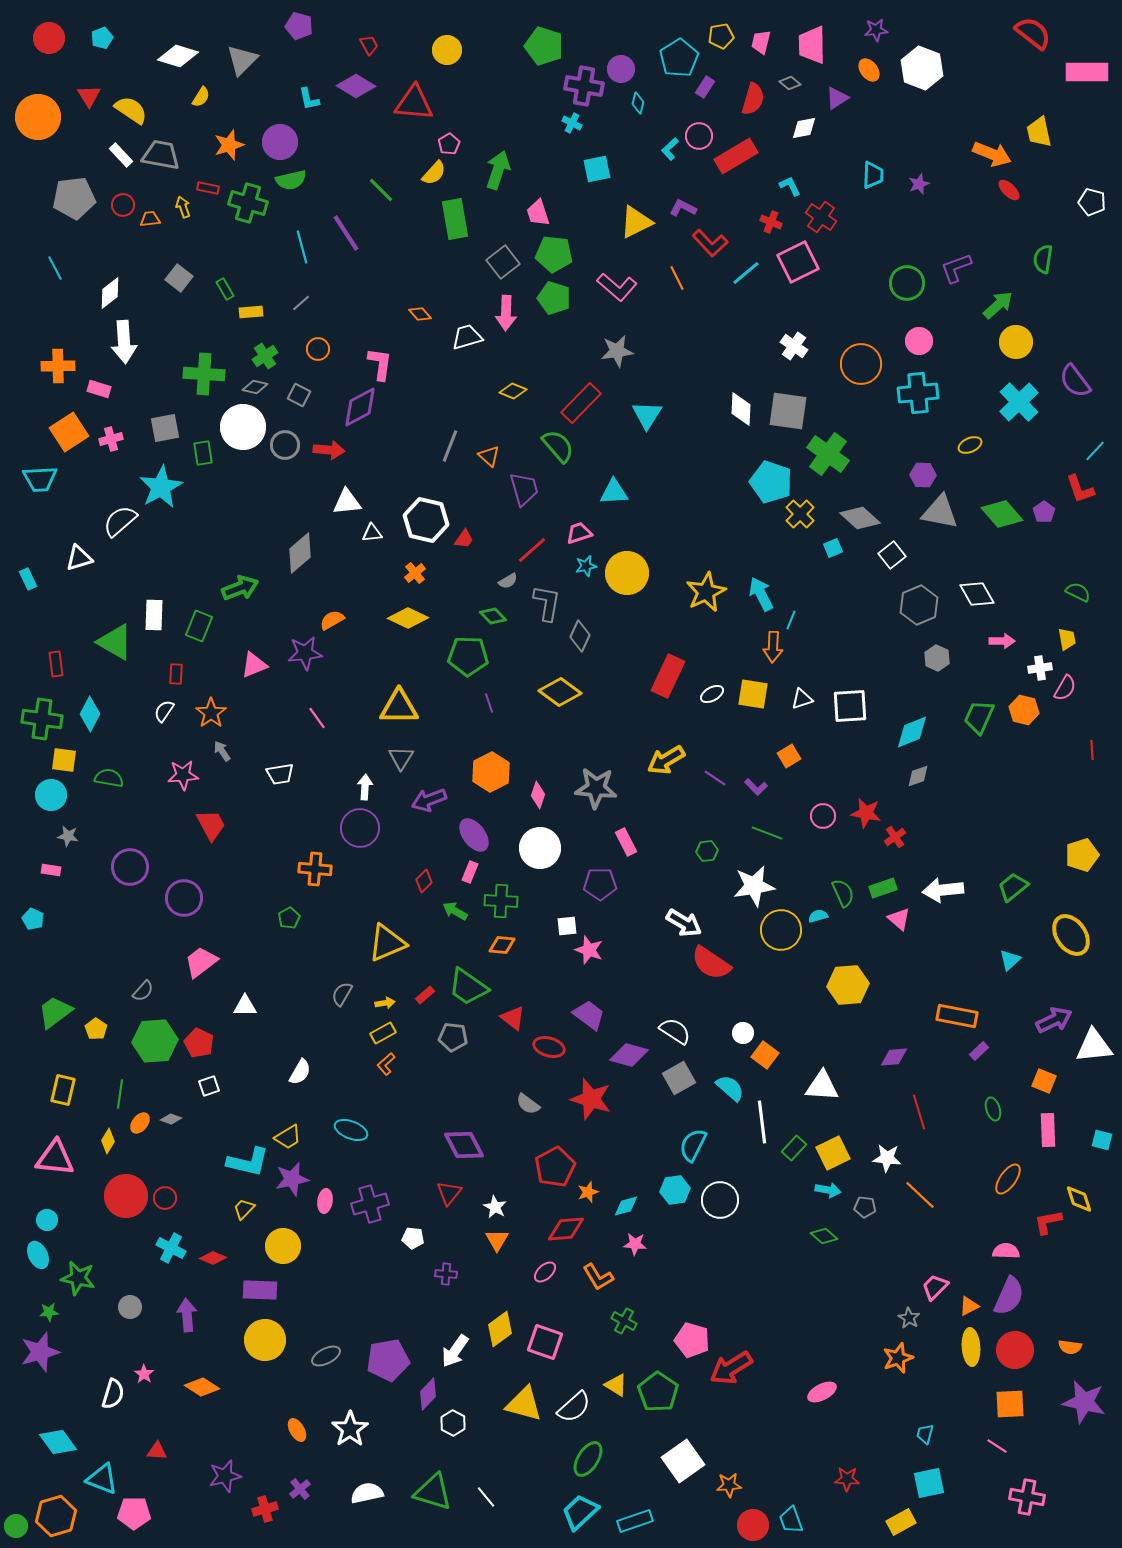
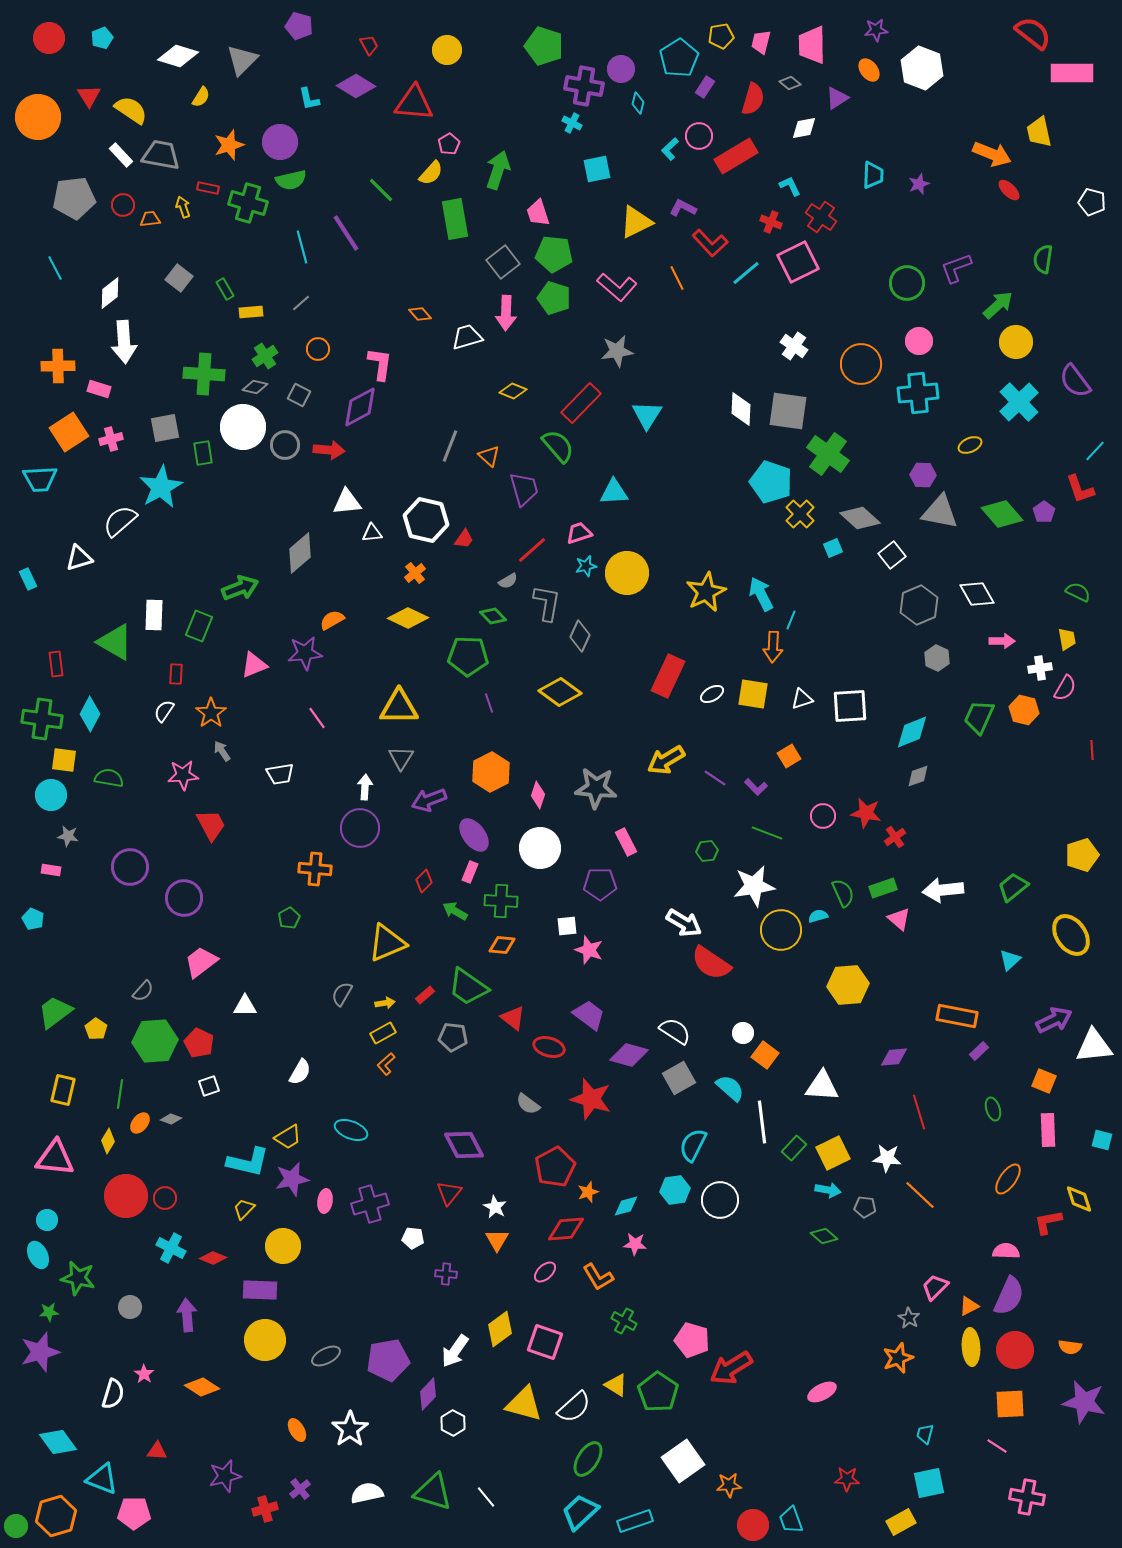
pink rectangle at (1087, 72): moved 15 px left, 1 px down
yellow semicircle at (434, 173): moved 3 px left
